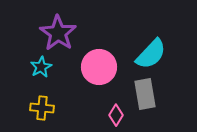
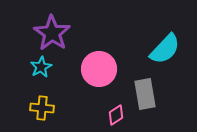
purple star: moved 6 px left
cyan semicircle: moved 14 px right, 5 px up
pink circle: moved 2 px down
pink diamond: rotated 25 degrees clockwise
